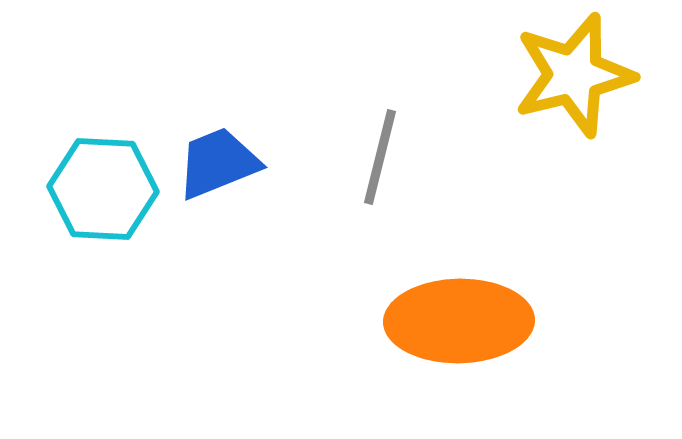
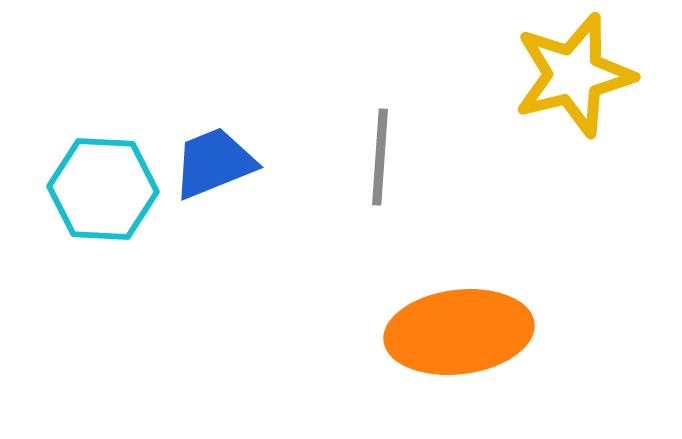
gray line: rotated 10 degrees counterclockwise
blue trapezoid: moved 4 px left
orange ellipse: moved 11 px down; rotated 6 degrees counterclockwise
